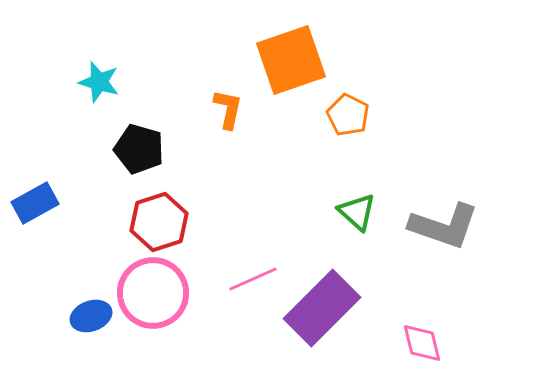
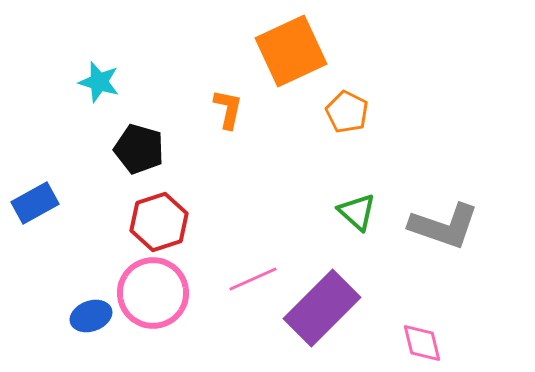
orange square: moved 9 px up; rotated 6 degrees counterclockwise
orange pentagon: moved 1 px left, 3 px up
